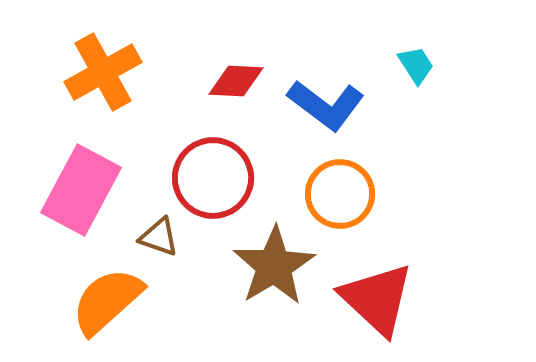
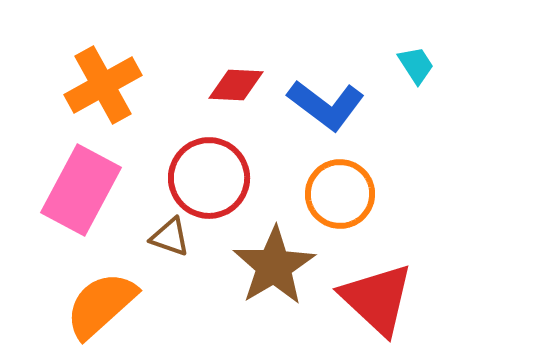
orange cross: moved 13 px down
red diamond: moved 4 px down
red circle: moved 4 px left
brown triangle: moved 11 px right
orange semicircle: moved 6 px left, 4 px down
